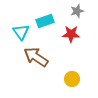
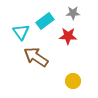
gray star: moved 4 px left, 2 px down; rotated 16 degrees clockwise
cyan rectangle: rotated 18 degrees counterclockwise
red star: moved 3 px left, 2 px down
yellow circle: moved 1 px right, 2 px down
